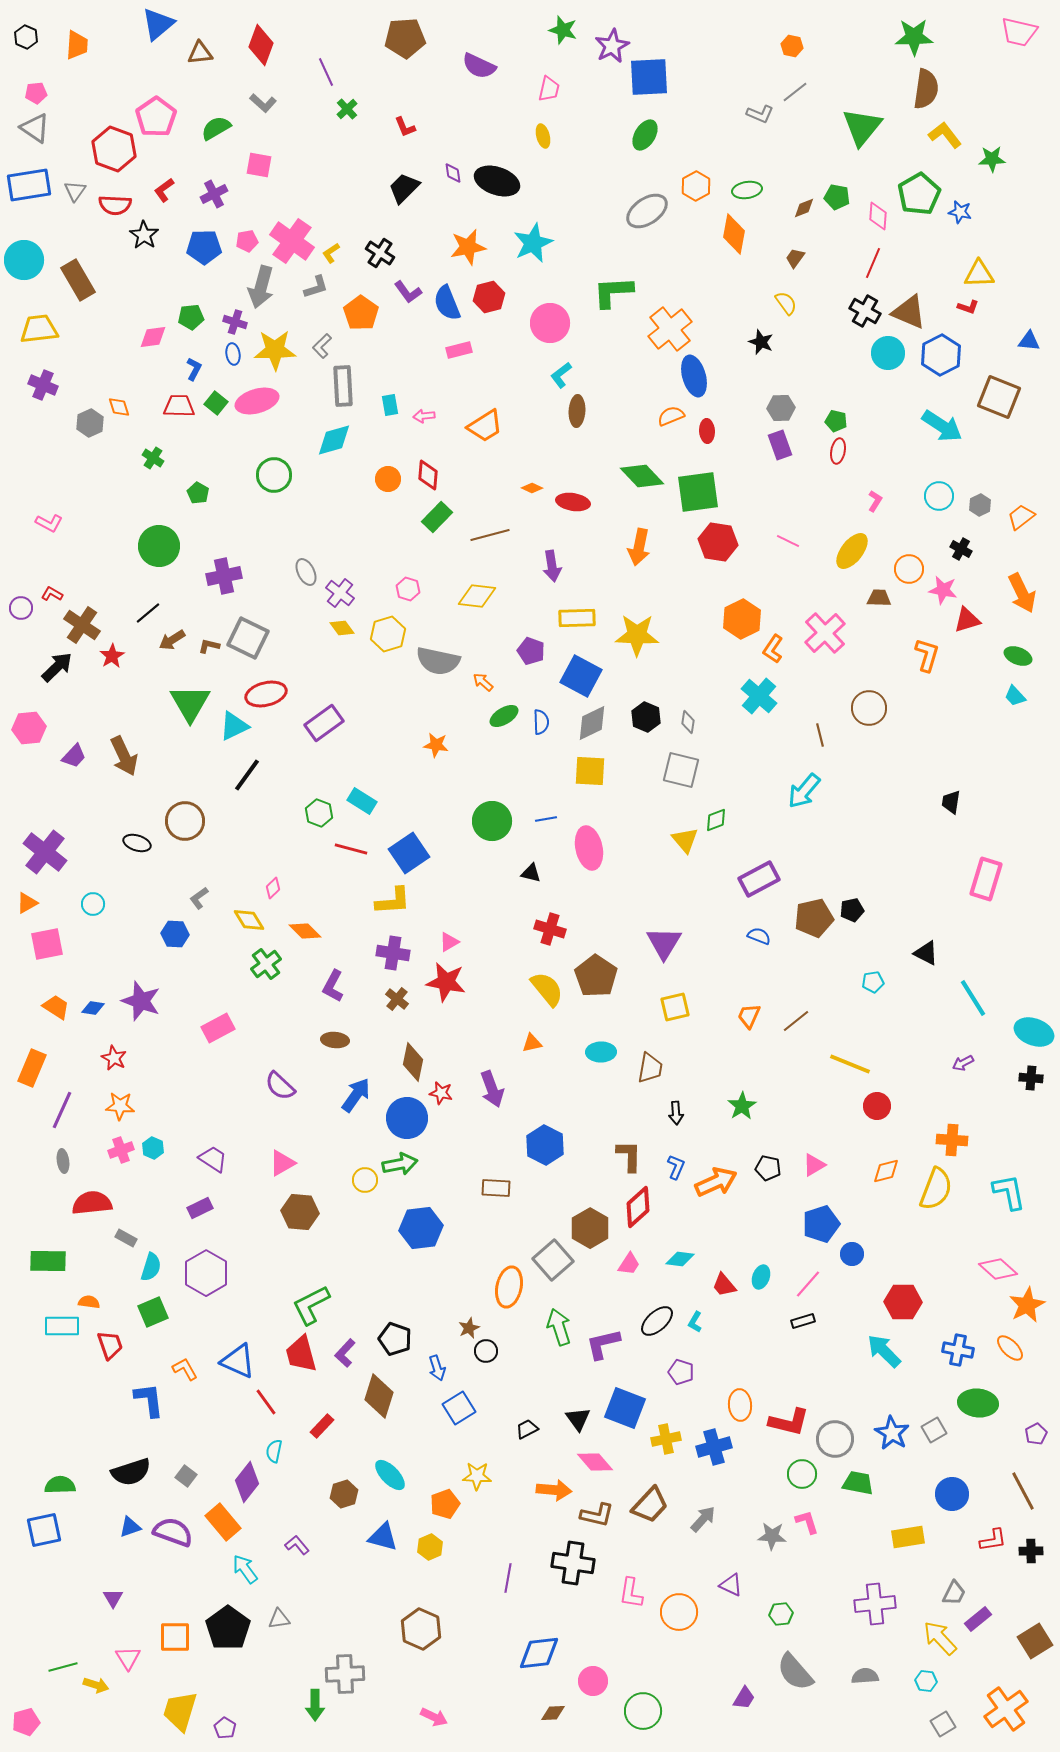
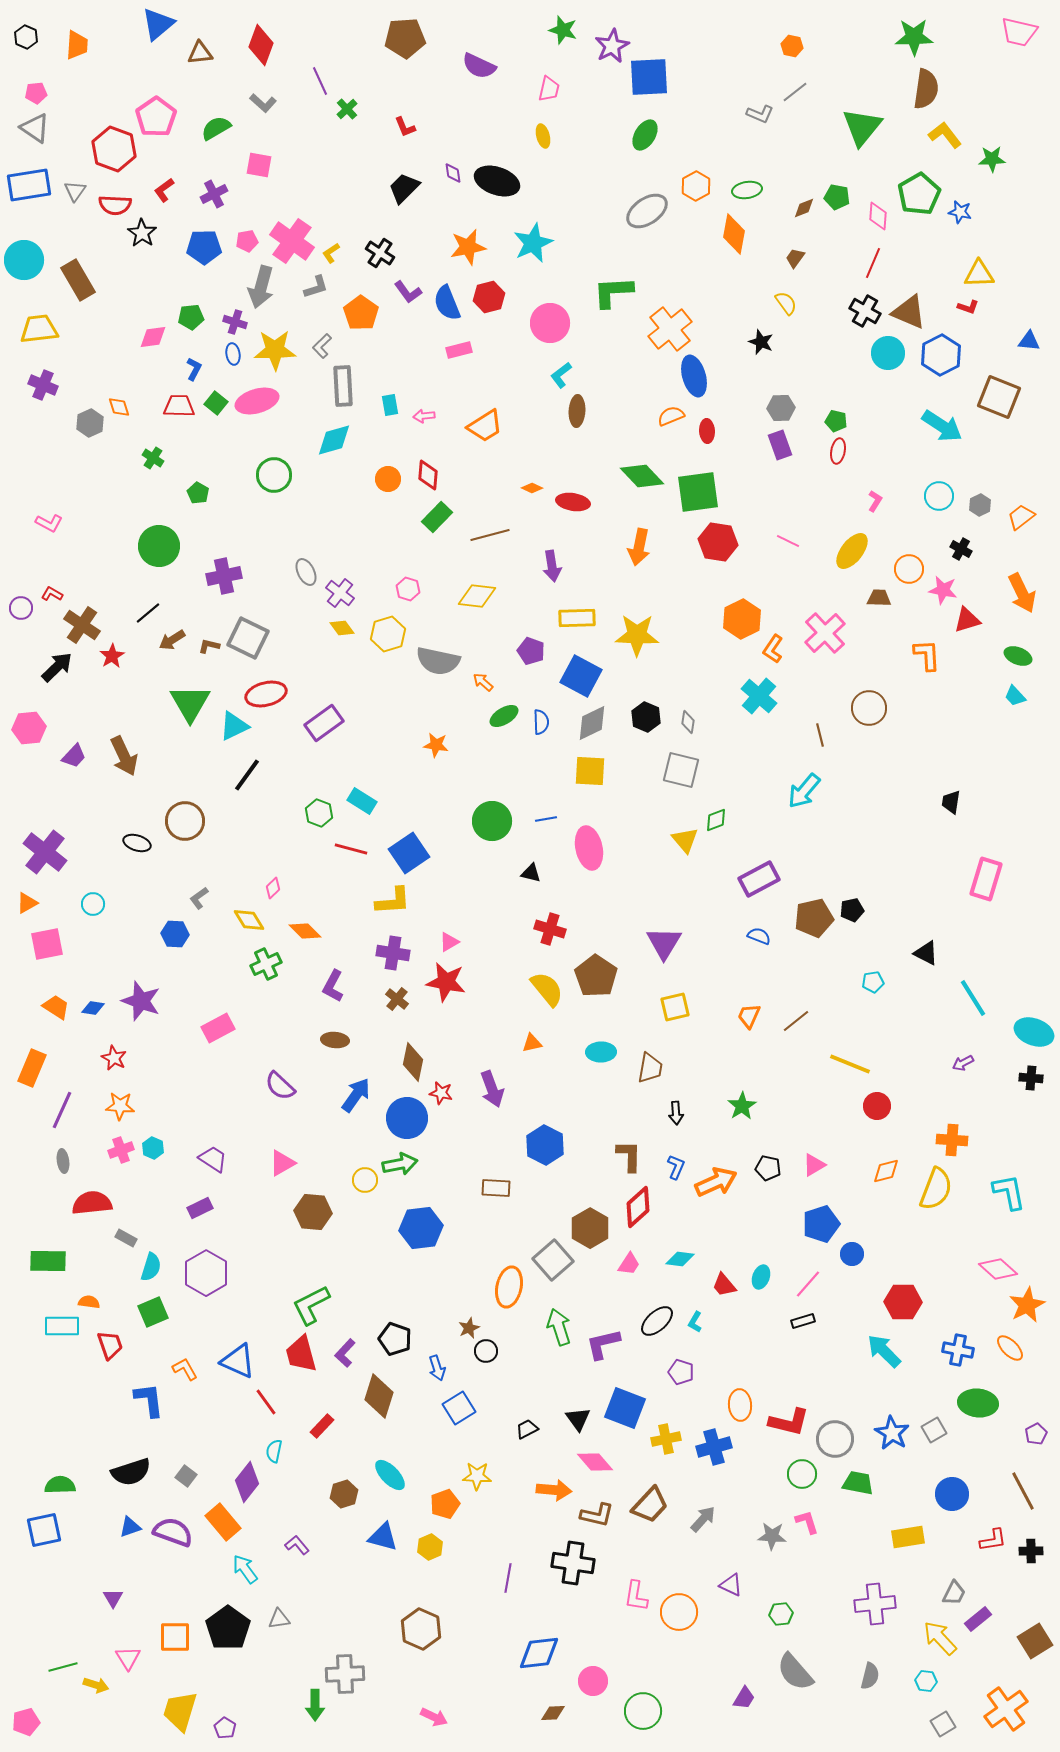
purple line at (326, 72): moved 6 px left, 9 px down
black star at (144, 235): moved 2 px left, 2 px up
orange L-shape at (927, 655): rotated 20 degrees counterclockwise
green cross at (266, 964): rotated 12 degrees clockwise
brown hexagon at (300, 1212): moved 13 px right
pink L-shape at (631, 1593): moved 5 px right, 3 px down
gray semicircle at (865, 1676): moved 5 px right; rotated 108 degrees clockwise
